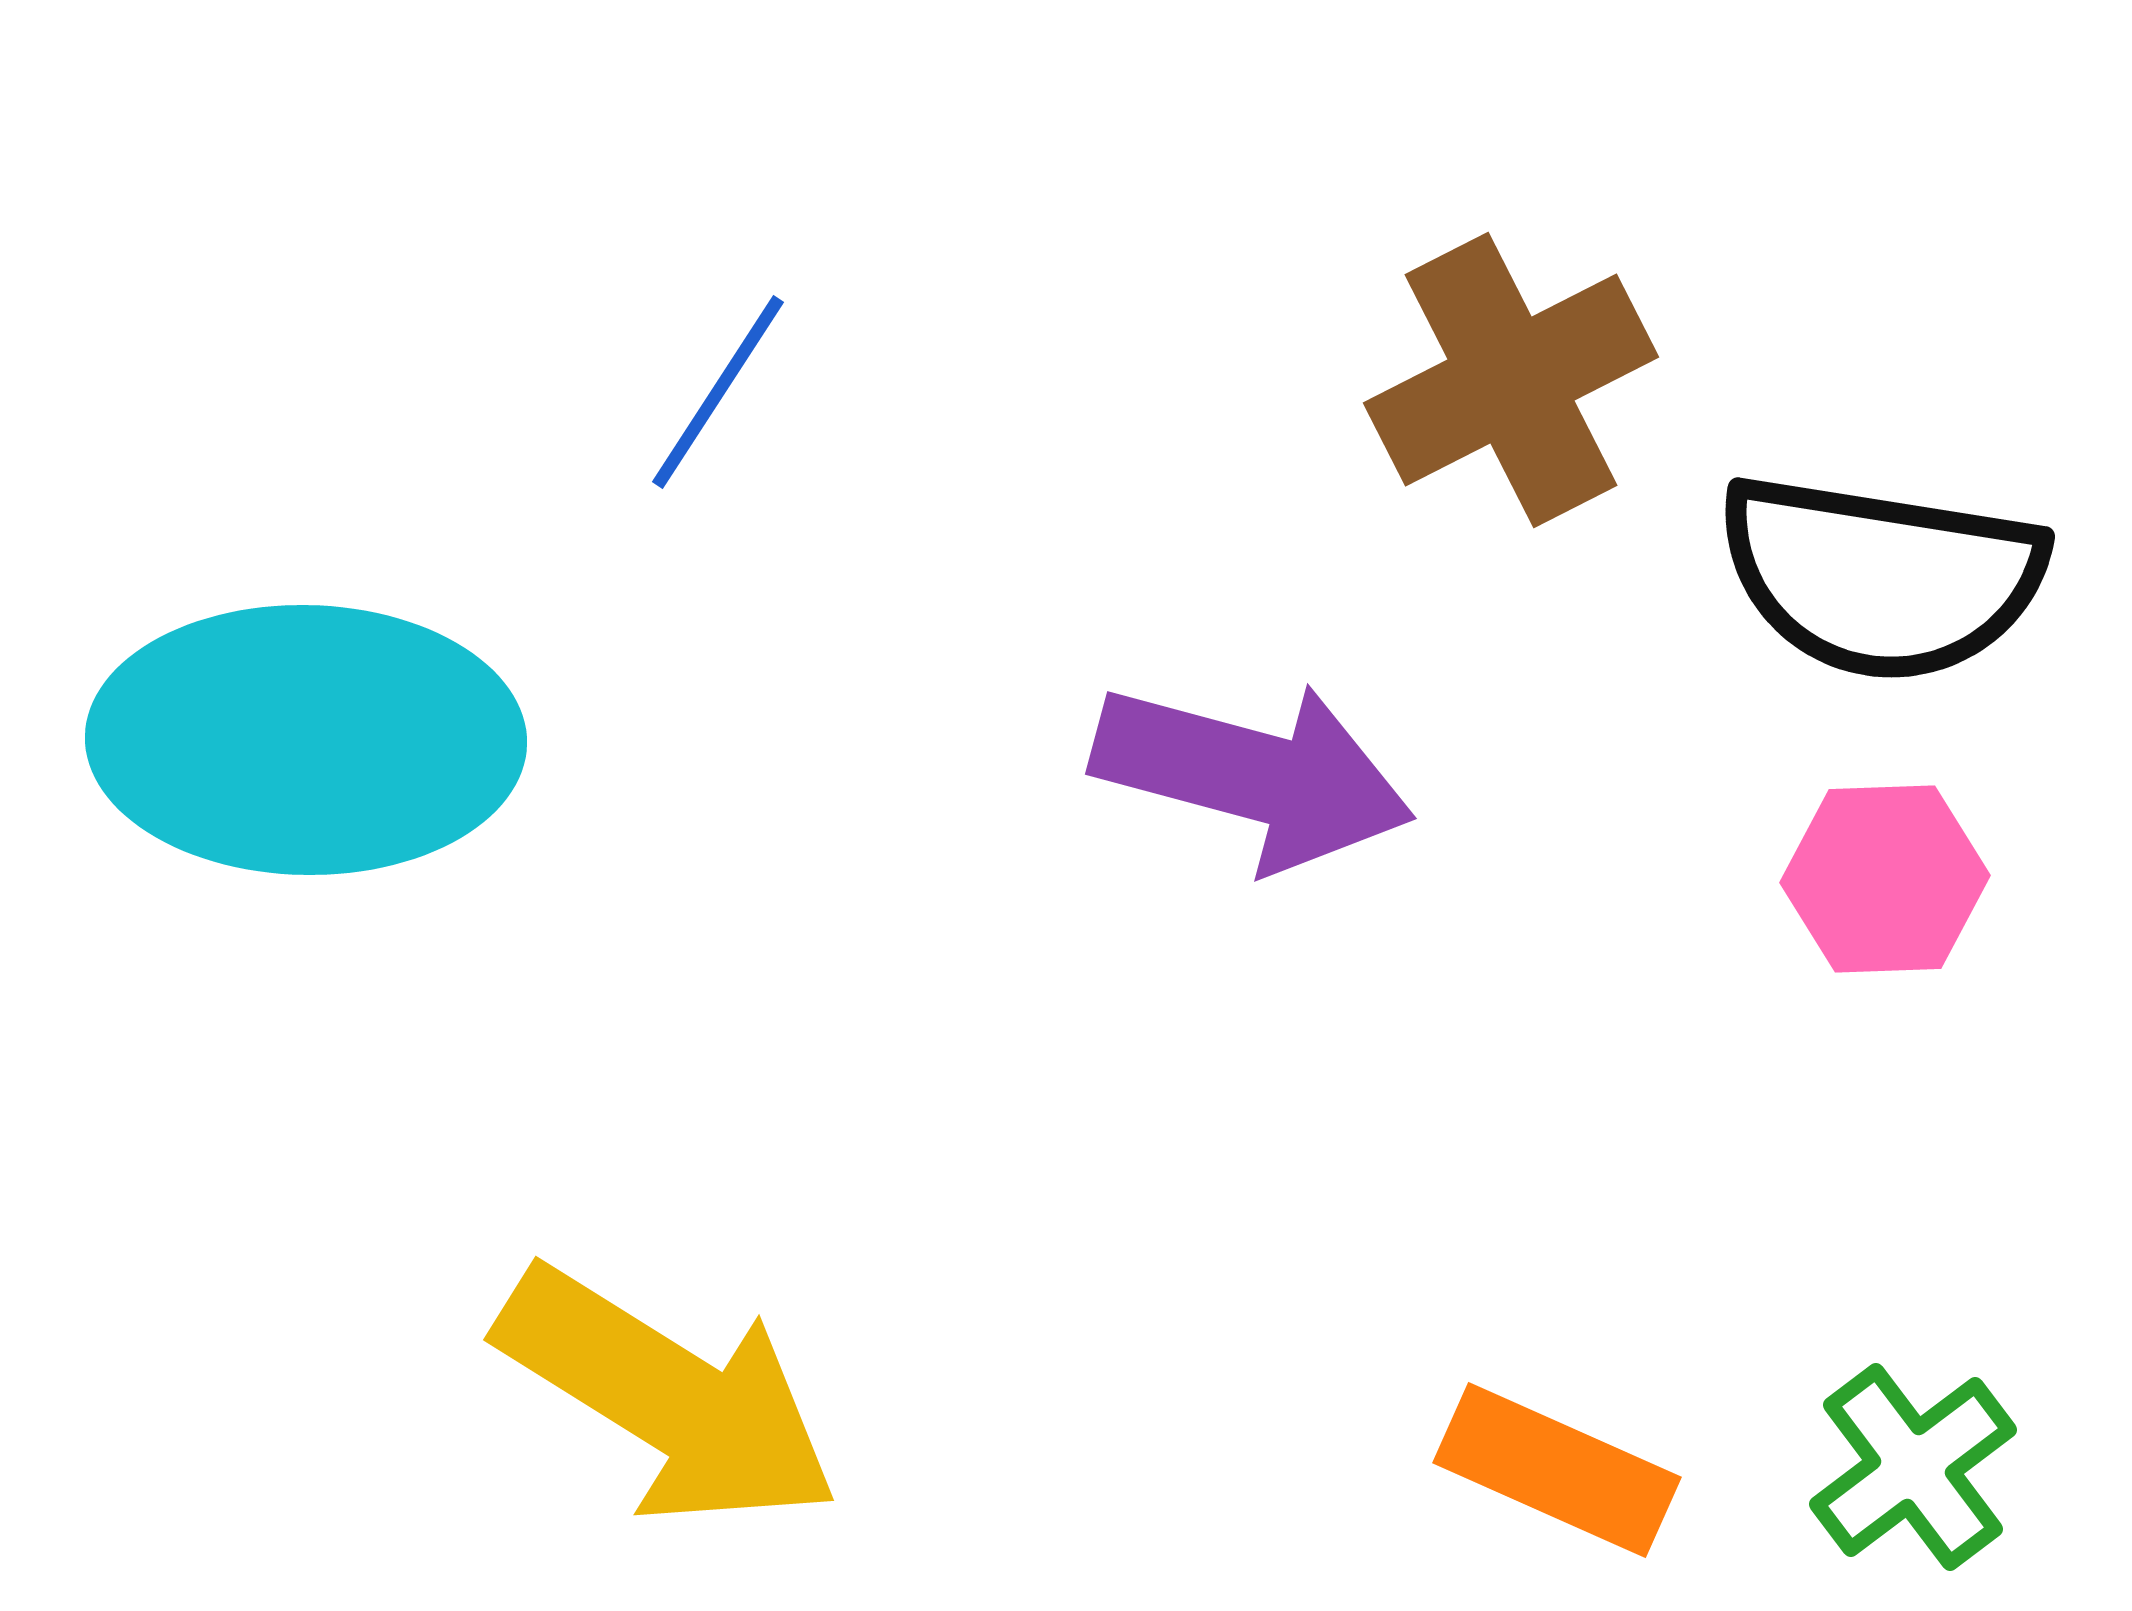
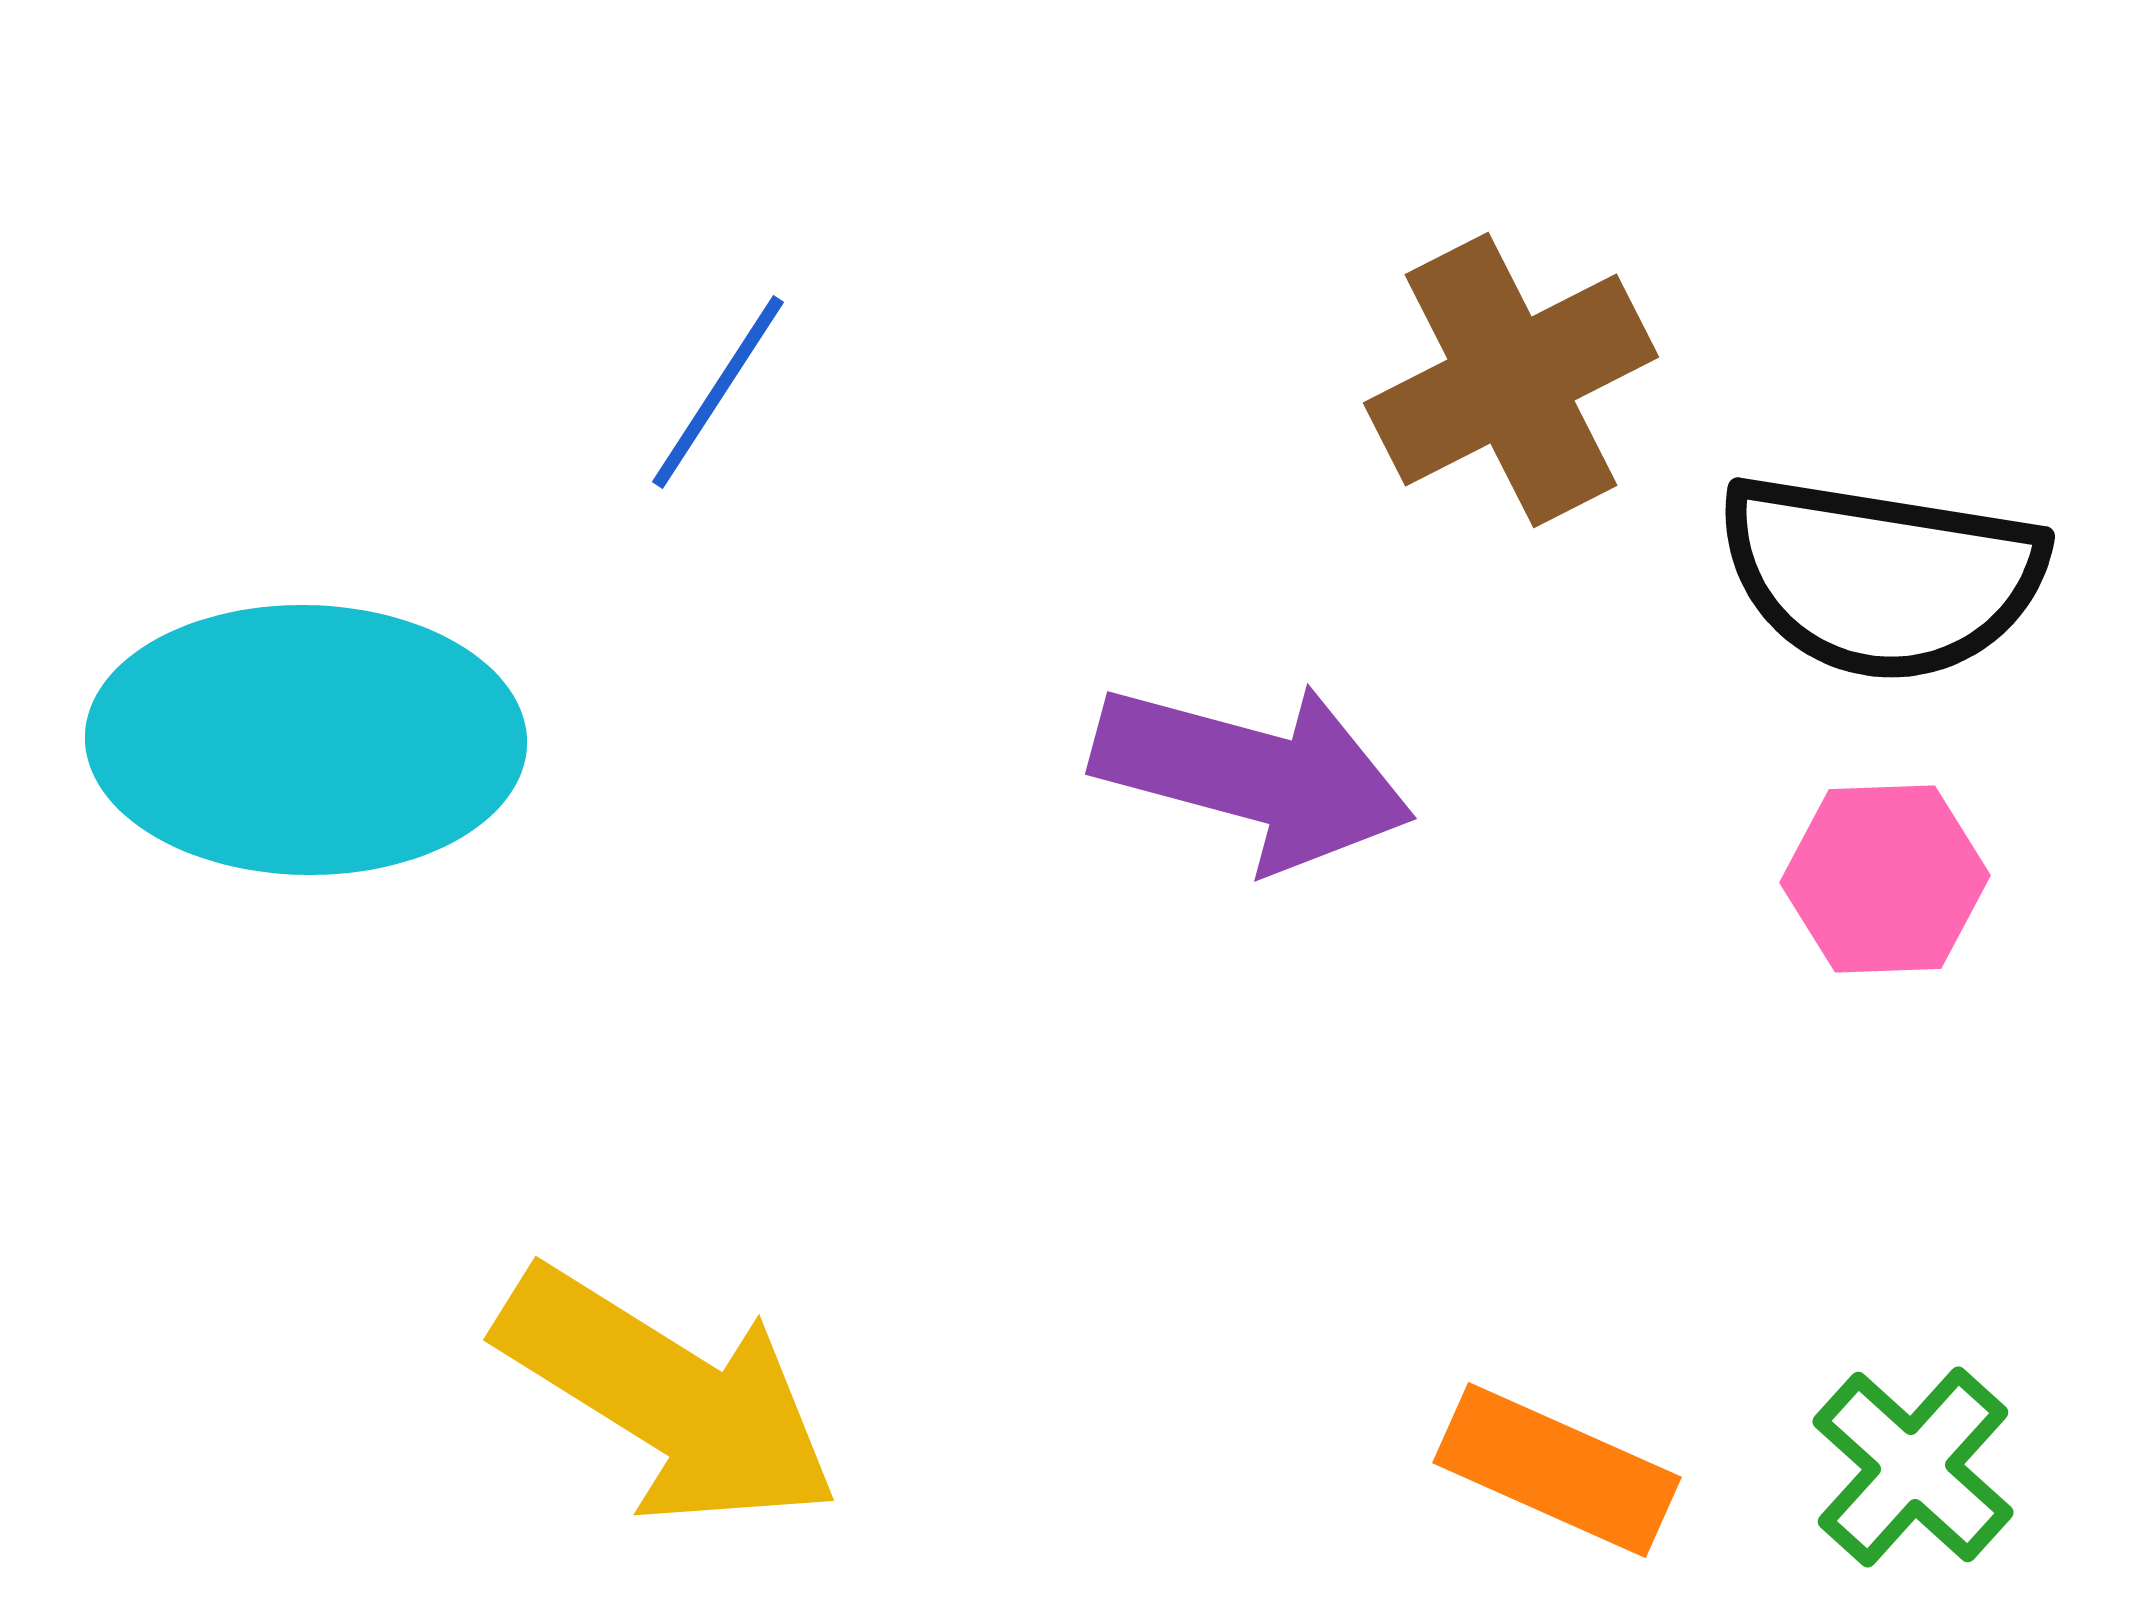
green cross: rotated 11 degrees counterclockwise
